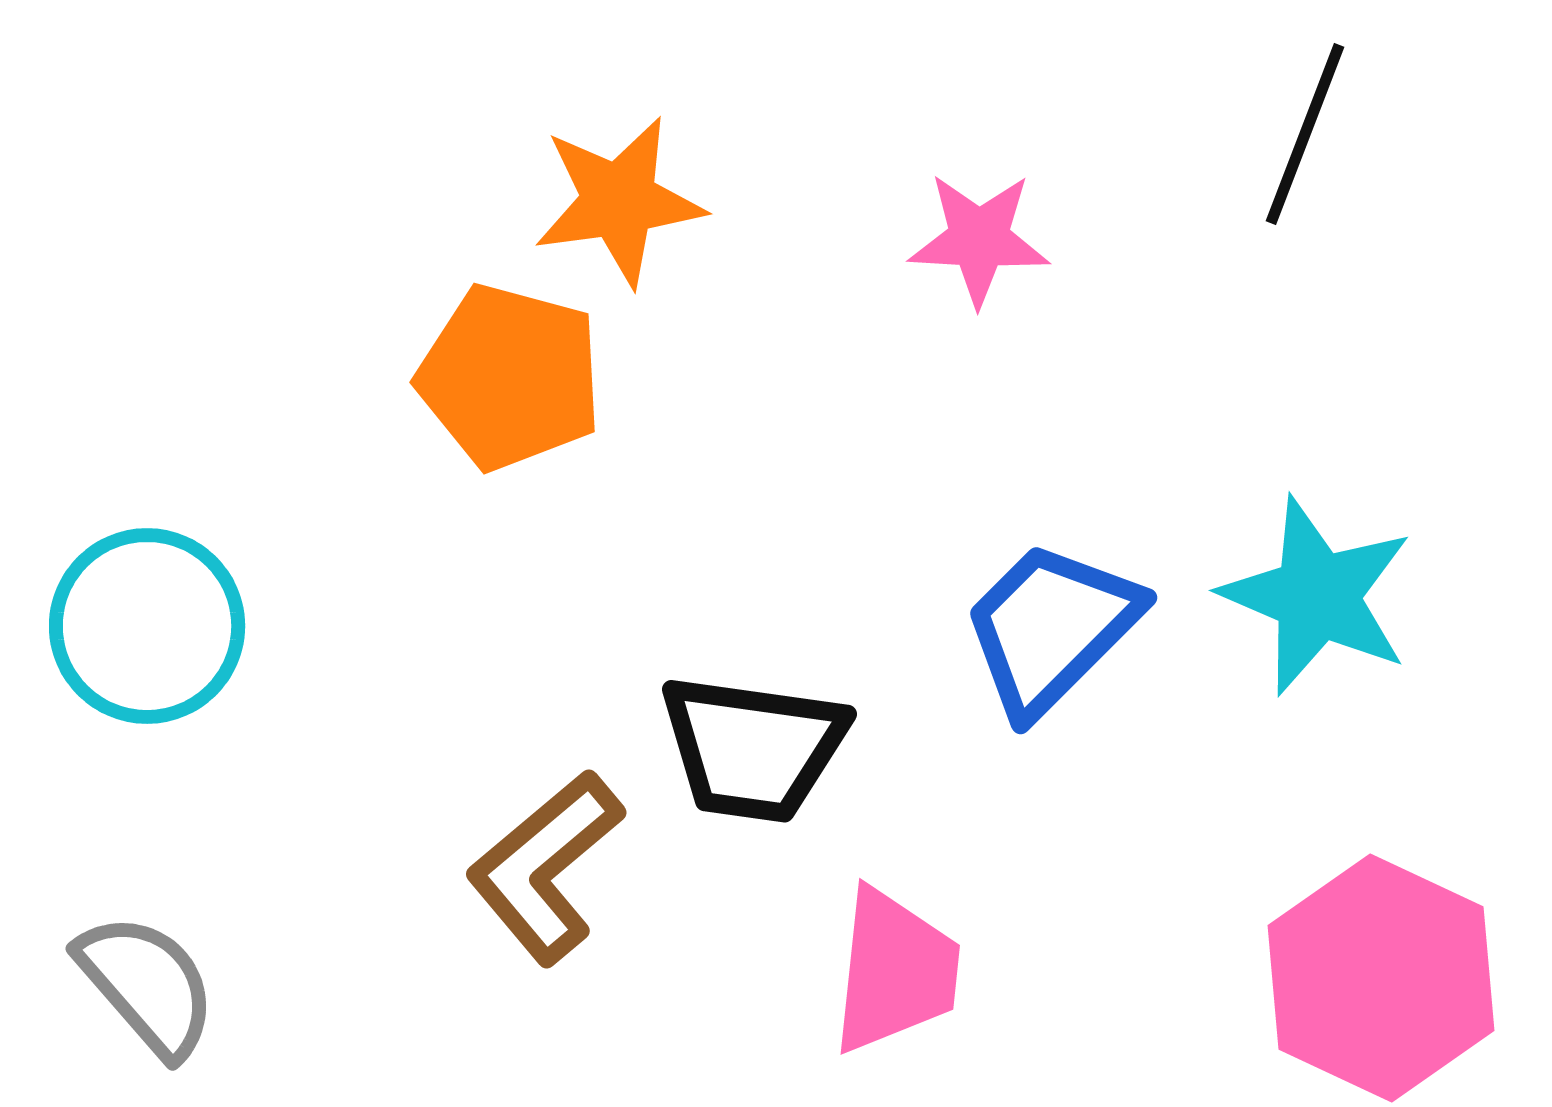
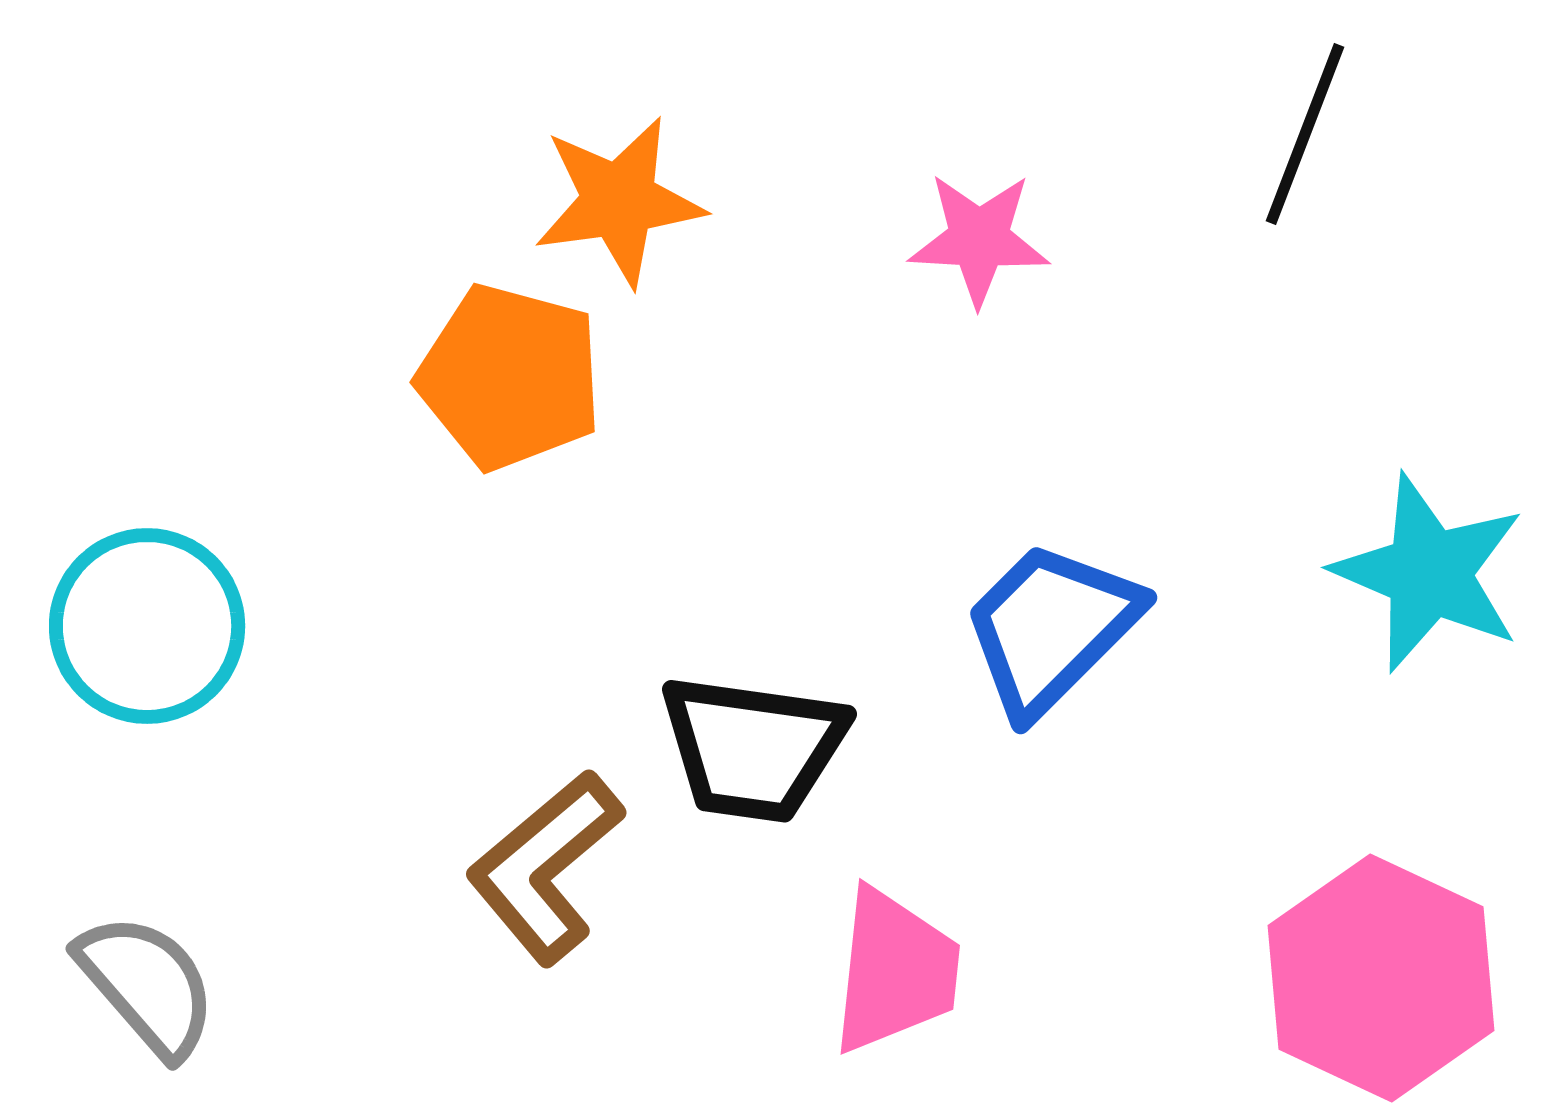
cyan star: moved 112 px right, 23 px up
